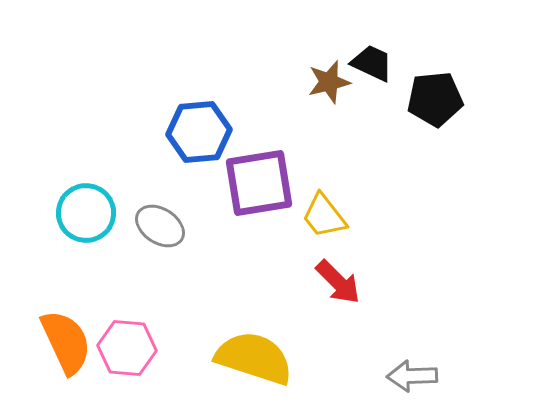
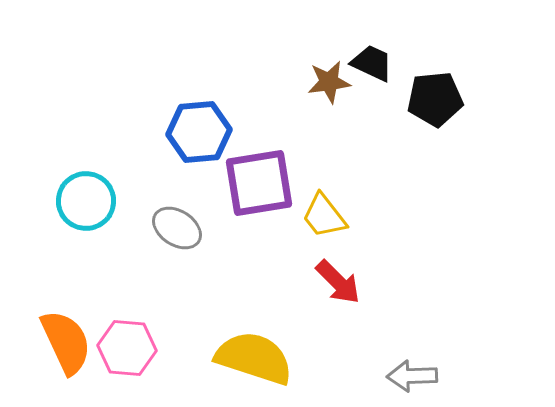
brown star: rotated 6 degrees clockwise
cyan circle: moved 12 px up
gray ellipse: moved 17 px right, 2 px down
